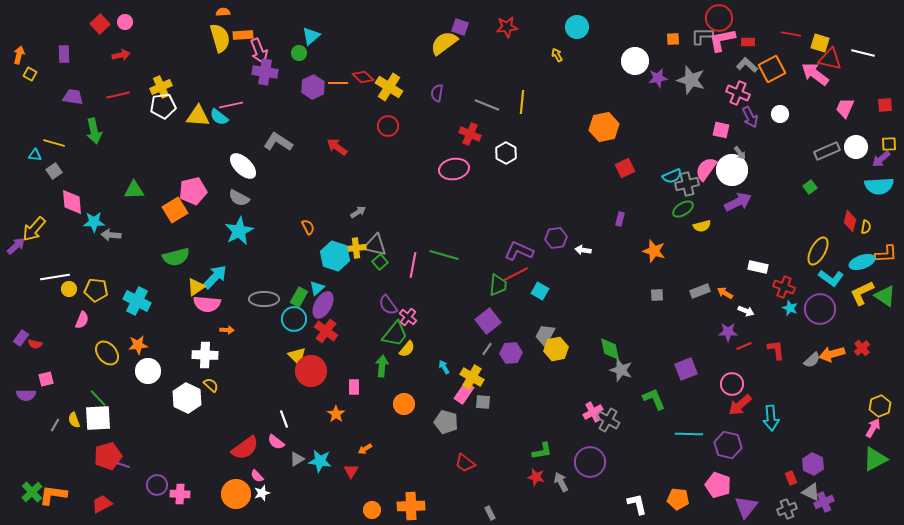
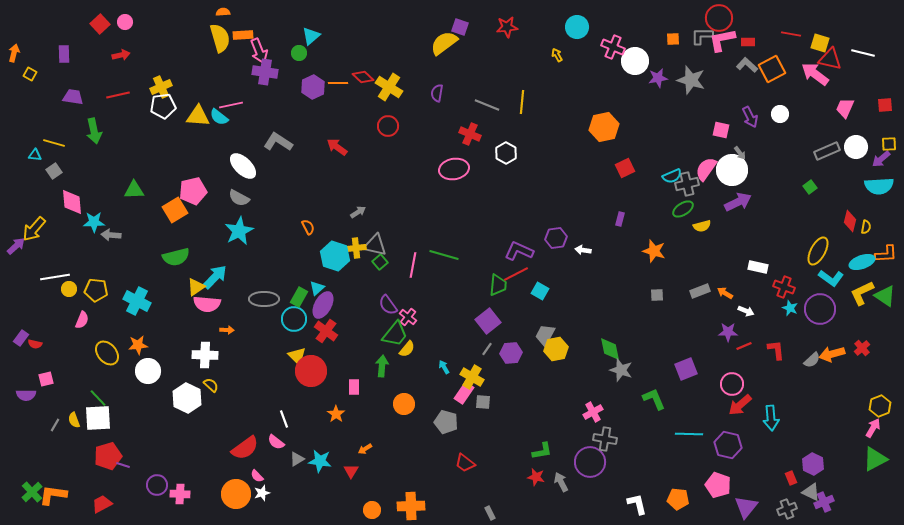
orange arrow at (19, 55): moved 5 px left, 2 px up
pink cross at (738, 93): moved 125 px left, 46 px up
gray cross at (608, 420): moved 3 px left, 19 px down; rotated 20 degrees counterclockwise
